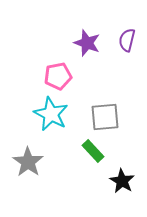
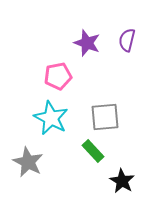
cyan star: moved 4 px down
gray star: rotated 8 degrees counterclockwise
